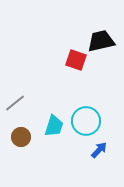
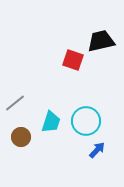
red square: moved 3 px left
cyan trapezoid: moved 3 px left, 4 px up
blue arrow: moved 2 px left
